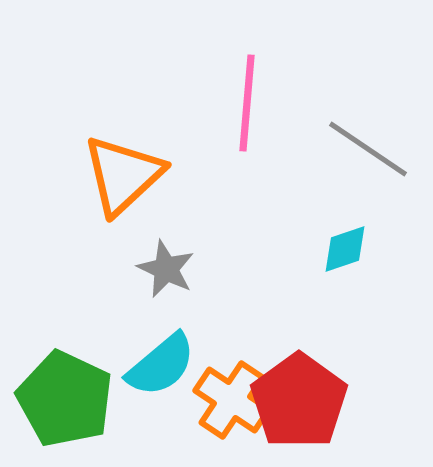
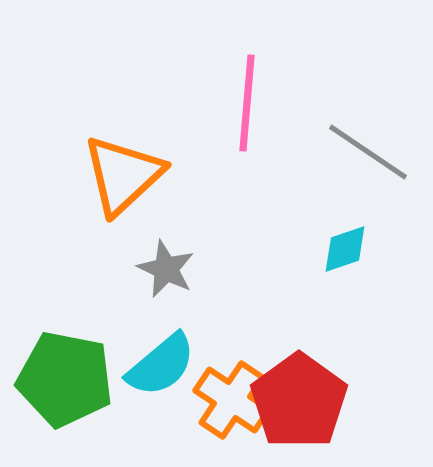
gray line: moved 3 px down
green pentagon: moved 20 px up; rotated 14 degrees counterclockwise
